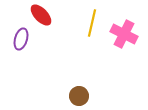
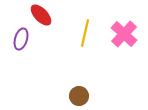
yellow line: moved 7 px left, 10 px down
pink cross: rotated 16 degrees clockwise
